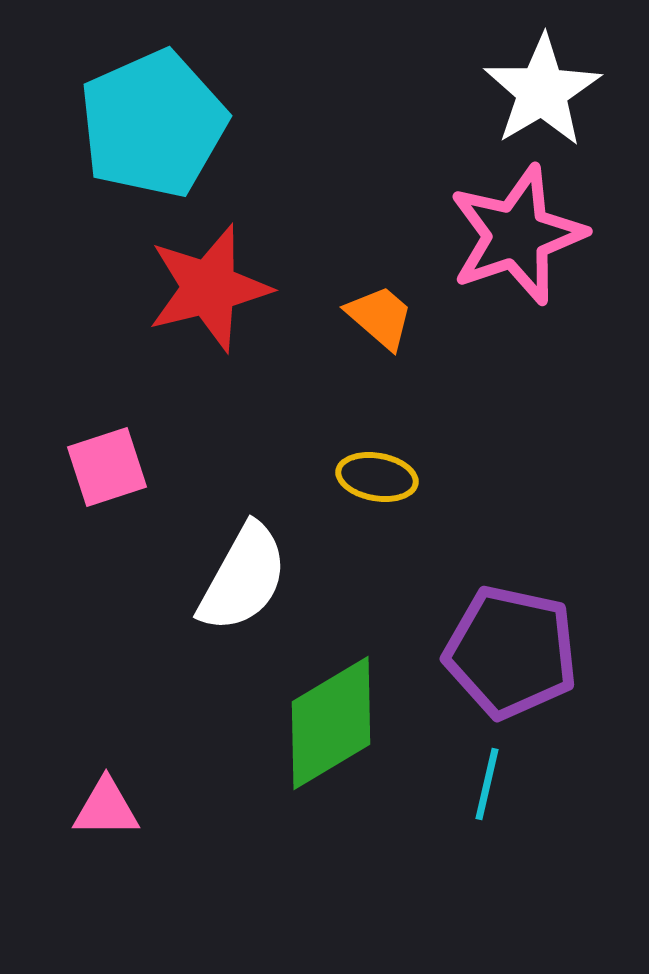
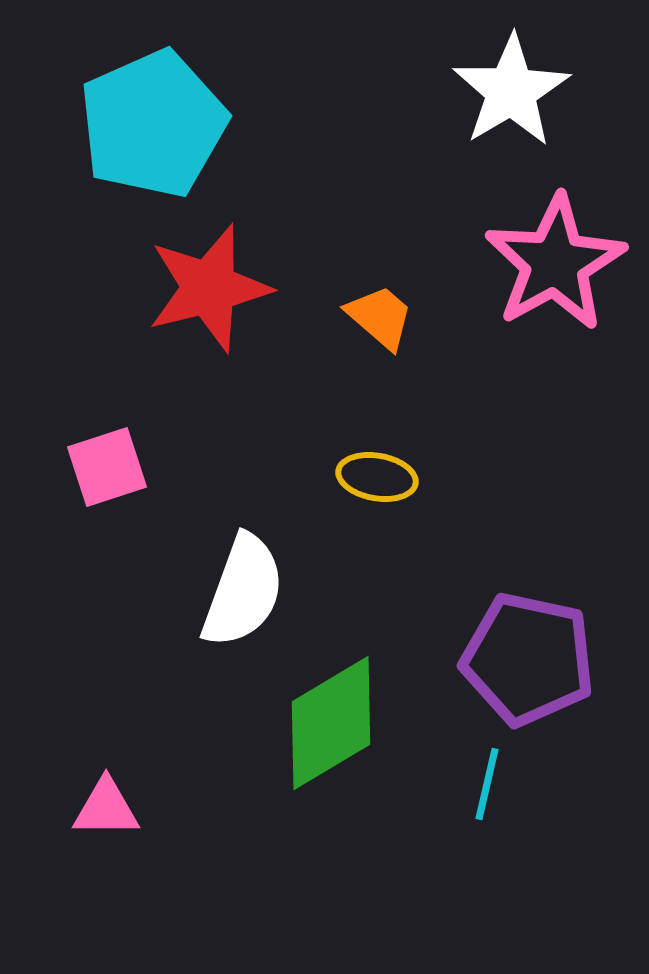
white star: moved 31 px left
pink star: moved 38 px right, 28 px down; rotated 10 degrees counterclockwise
white semicircle: moved 13 px down; rotated 9 degrees counterclockwise
purple pentagon: moved 17 px right, 7 px down
